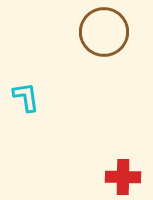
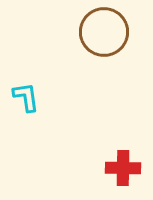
red cross: moved 9 px up
